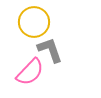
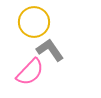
gray L-shape: rotated 16 degrees counterclockwise
